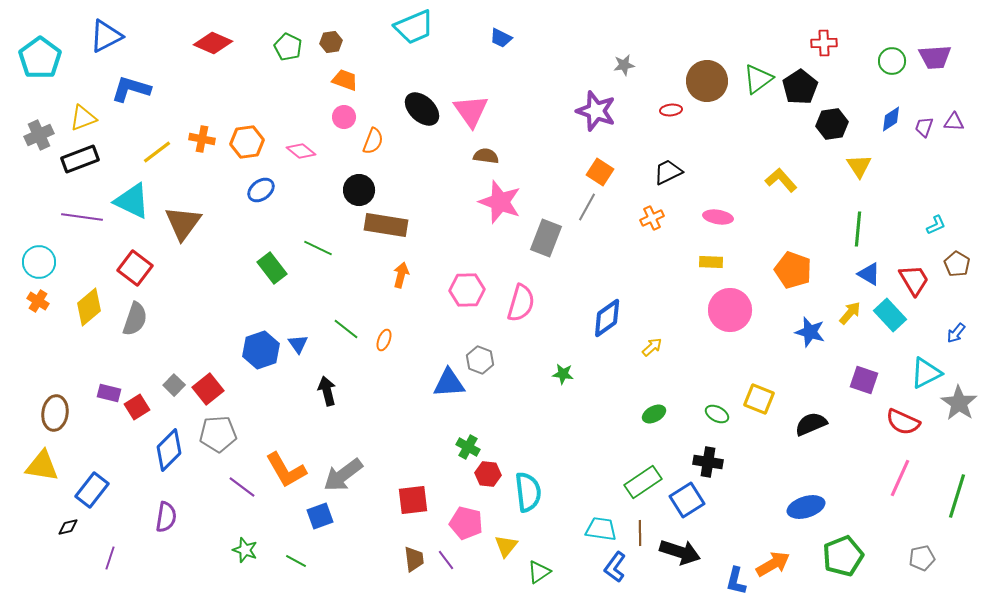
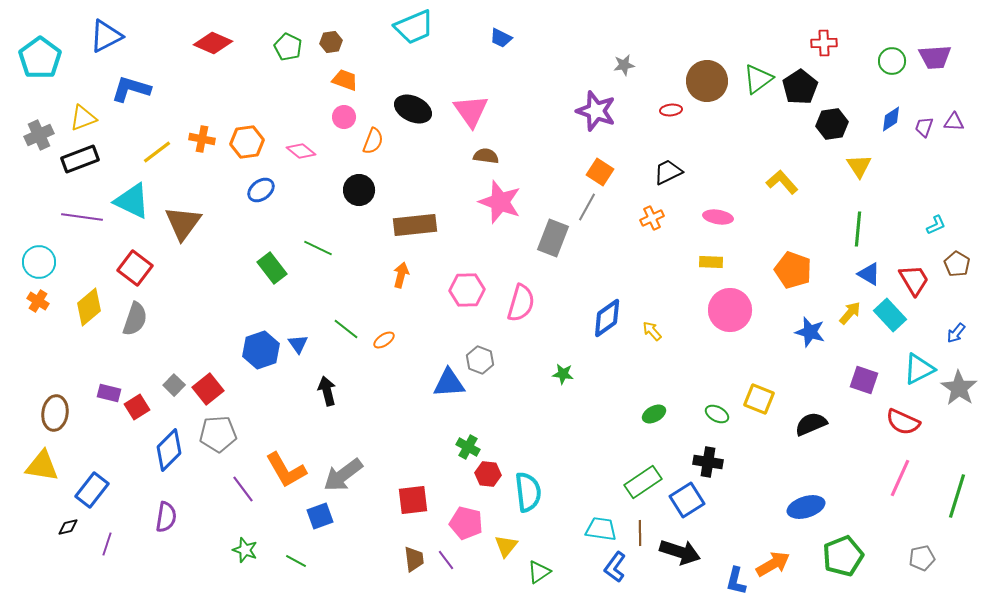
black ellipse at (422, 109): moved 9 px left; rotated 18 degrees counterclockwise
yellow L-shape at (781, 180): moved 1 px right, 2 px down
brown rectangle at (386, 225): moved 29 px right; rotated 15 degrees counterclockwise
gray rectangle at (546, 238): moved 7 px right
orange ellipse at (384, 340): rotated 35 degrees clockwise
yellow arrow at (652, 347): moved 16 px up; rotated 90 degrees counterclockwise
cyan triangle at (926, 373): moved 7 px left, 4 px up
gray star at (959, 403): moved 15 px up
purple line at (242, 487): moved 1 px right, 2 px down; rotated 16 degrees clockwise
purple line at (110, 558): moved 3 px left, 14 px up
